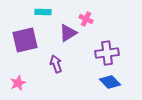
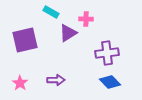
cyan rectangle: moved 8 px right; rotated 28 degrees clockwise
pink cross: rotated 24 degrees counterclockwise
purple arrow: moved 16 px down; rotated 108 degrees clockwise
pink star: moved 2 px right; rotated 14 degrees counterclockwise
